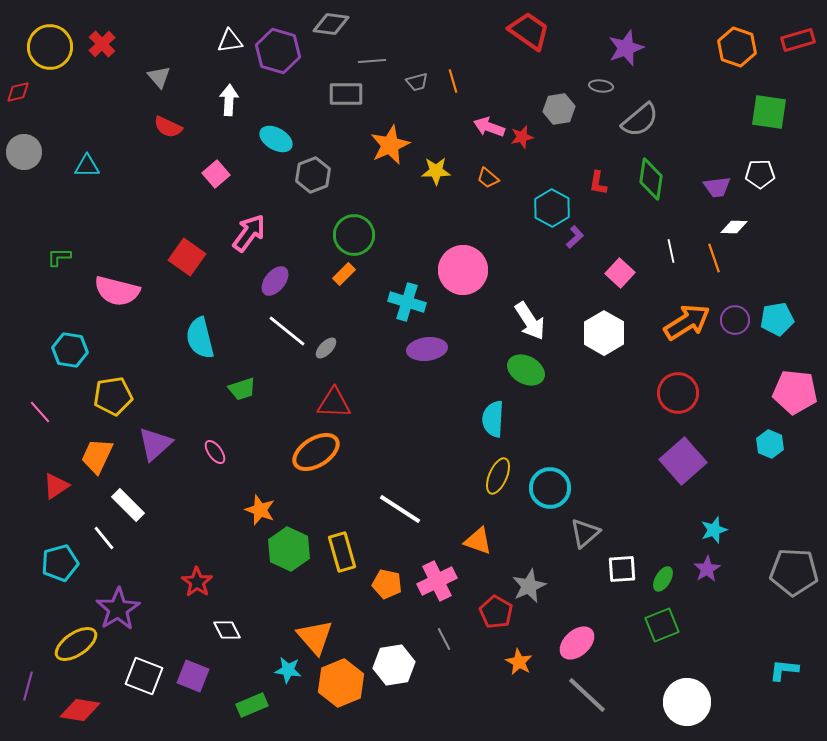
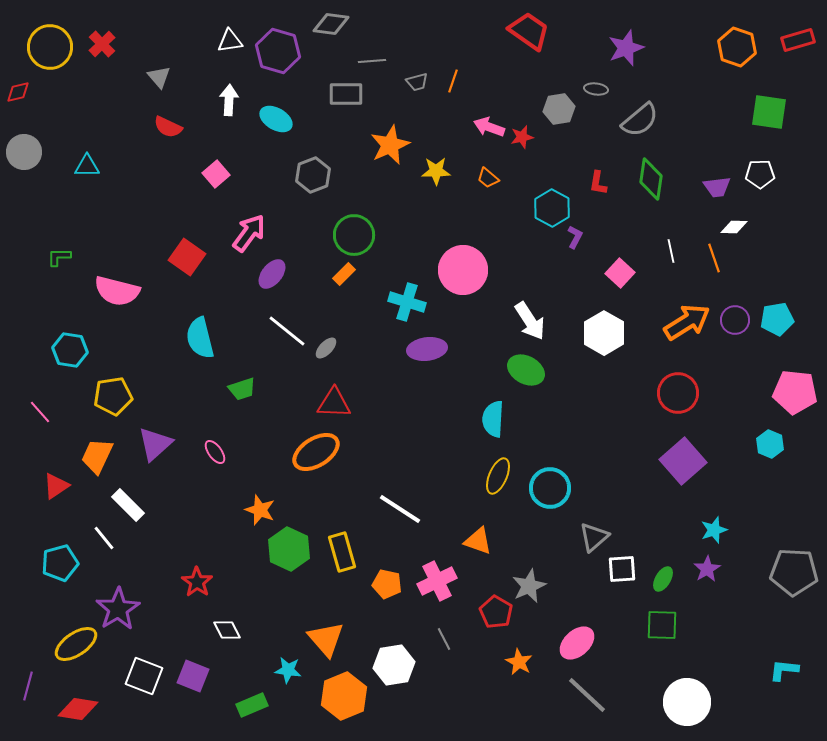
orange line at (453, 81): rotated 35 degrees clockwise
gray ellipse at (601, 86): moved 5 px left, 3 px down
cyan ellipse at (276, 139): moved 20 px up
purple L-shape at (575, 237): rotated 20 degrees counterclockwise
purple ellipse at (275, 281): moved 3 px left, 7 px up
gray triangle at (585, 533): moved 9 px right, 4 px down
green square at (662, 625): rotated 24 degrees clockwise
orange triangle at (315, 637): moved 11 px right, 2 px down
orange hexagon at (341, 683): moved 3 px right, 13 px down
red diamond at (80, 710): moved 2 px left, 1 px up
